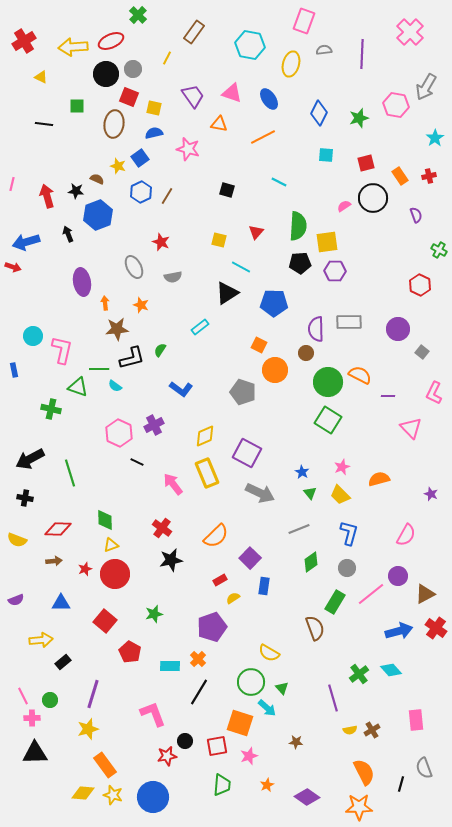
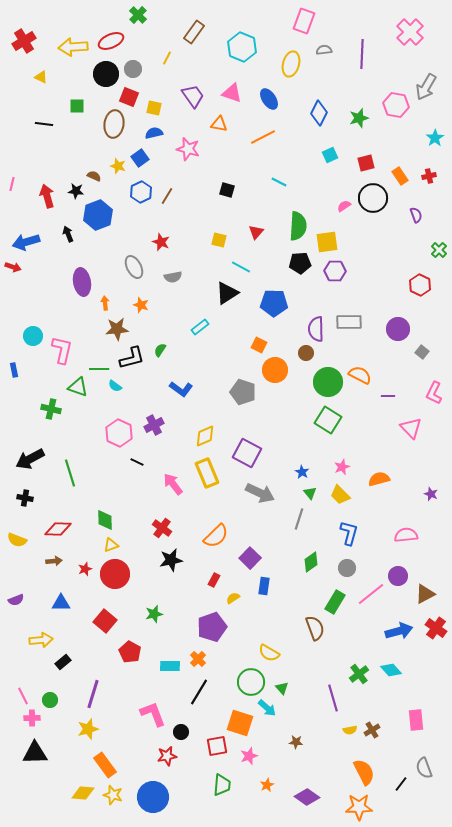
cyan hexagon at (250, 45): moved 8 px left, 2 px down; rotated 12 degrees clockwise
cyan square at (326, 155): moved 4 px right; rotated 28 degrees counterclockwise
brown semicircle at (97, 179): moved 3 px left, 3 px up
green cross at (439, 250): rotated 14 degrees clockwise
gray line at (299, 529): moved 10 px up; rotated 50 degrees counterclockwise
pink semicircle at (406, 535): rotated 125 degrees counterclockwise
red rectangle at (220, 580): moved 6 px left; rotated 32 degrees counterclockwise
black circle at (185, 741): moved 4 px left, 9 px up
black line at (401, 784): rotated 21 degrees clockwise
